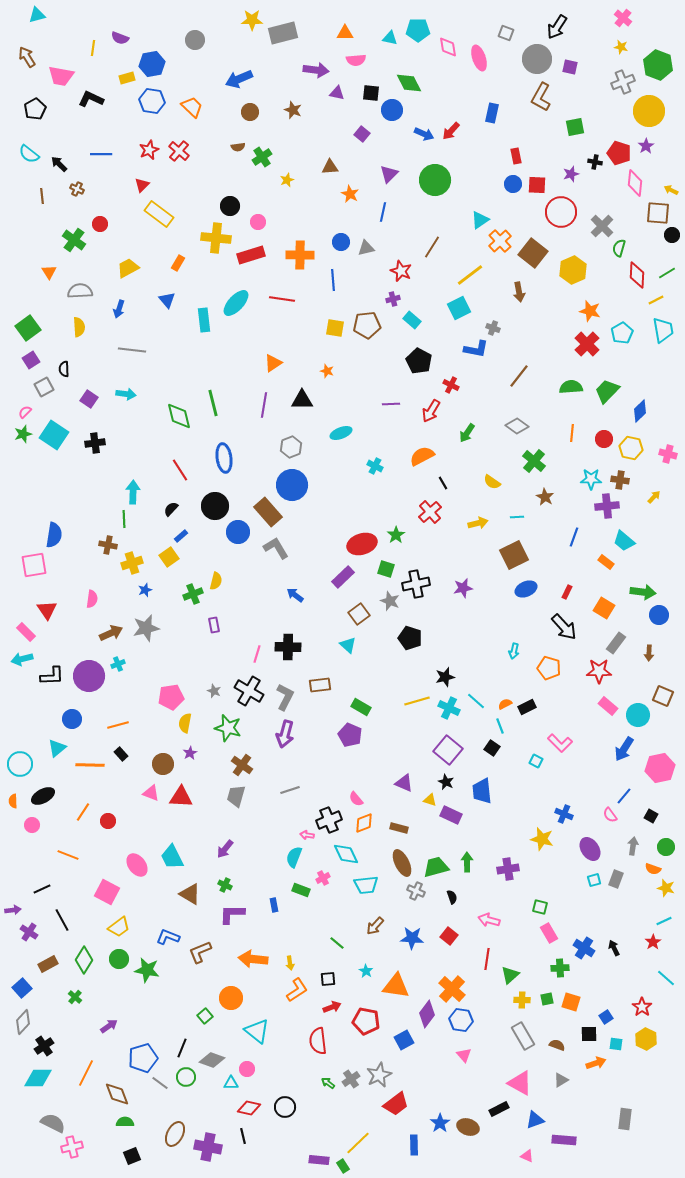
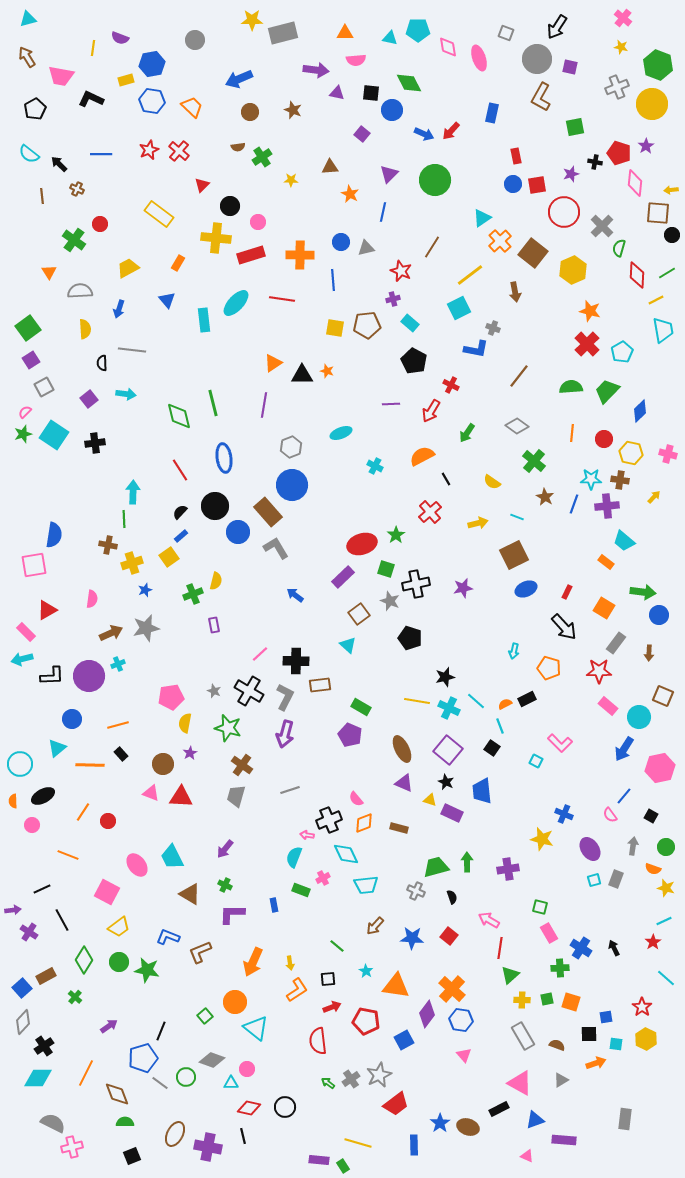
cyan triangle at (37, 15): moved 9 px left, 4 px down
yellow rectangle at (127, 78): moved 1 px left, 2 px down
gray cross at (623, 82): moved 6 px left, 5 px down
yellow circle at (649, 111): moved 3 px right, 7 px up
yellow star at (287, 180): moved 4 px right; rotated 24 degrees clockwise
red triangle at (142, 185): moved 60 px right
red square at (537, 185): rotated 12 degrees counterclockwise
yellow arrow at (671, 190): rotated 32 degrees counterclockwise
red circle at (561, 212): moved 3 px right
cyan triangle at (480, 220): moved 2 px right, 2 px up
brown arrow at (519, 292): moved 4 px left
cyan rectangle at (412, 320): moved 2 px left, 3 px down
yellow semicircle at (79, 327): moved 6 px right, 2 px down
cyan pentagon at (622, 333): moved 19 px down
black pentagon at (419, 361): moved 5 px left
black semicircle at (64, 369): moved 38 px right, 6 px up
purple square at (89, 399): rotated 18 degrees clockwise
black triangle at (302, 400): moved 25 px up
yellow hexagon at (631, 448): moved 5 px down
black line at (443, 483): moved 3 px right, 4 px up
black semicircle at (171, 509): moved 9 px right, 3 px down
cyan line at (517, 517): rotated 24 degrees clockwise
blue line at (574, 537): moved 33 px up
red triangle at (47, 610): rotated 35 degrees clockwise
black cross at (288, 647): moved 8 px right, 14 px down
pink line at (257, 654): moved 3 px right; rotated 30 degrees clockwise
yellow line at (417, 701): rotated 25 degrees clockwise
black rectangle at (527, 707): moved 8 px up
cyan circle at (638, 715): moved 1 px right, 2 px down
purple rectangle at (451, 815): moved 1 px right, 2 px up
brown ellipse at (402, 863): moved 114 px up
pink arrow at (489, 920): rotated 15 degrees clockwise
green line at (337, 943): moved 3 px down
blue cross at (584, 948): moved 3 px left
green circle at (119, 959): moved 3 px down
orange arrow at (253, 959): moved 3 px down; rotated 72 degrees counterclockwise
red line at (487, 959): moved 13 px right, 11 px up
brown rectangle at (48, 964): moved 2 px left, 12 px down
orange circle at (231, 998): moved 4 px right, 4 px down
blue square at (606, 1017): rotated 24 degrees clockwise
cyan triangle at (257, 1031): moved 1 px left, 3 px up
black line at (182, 1048): moved 21 px left, 17 px up
yellow line at (358, 1143): rotated 60 degrees clockwise
